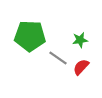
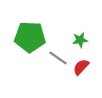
green pentagon: moved 1 px down
